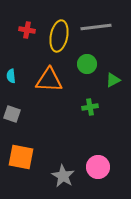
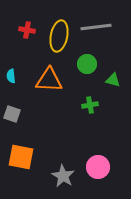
green triangle: rotated 42 degrees clockwise
green cross: moved 2 px up
